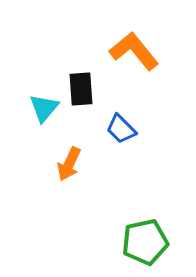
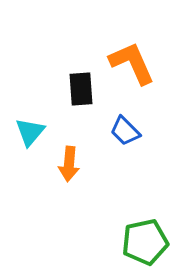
orange L-shape: moved 2 px left, 12 px down; rotated 15 degrees clockwise
cyan triangle: moved 14 px left, 24 px down
blue trapezoid: moved 4 px right, 2 px down
orange arrow: rotated 20 degrees counterclockwise
